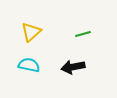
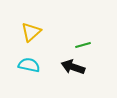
green line: moved 11 px down
black arrow: rotated 30 degrees clockwise
